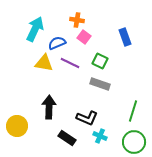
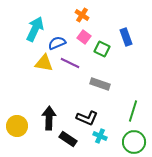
orange cross: moved 5 px right, 5 px up; rotated 24 degrees clockwise
blue rectangle: moved 1 px right
green square: moved 2 px right, 12 px up
black arrow: moved 11 px down
black rectangle: moved 1 px right, 1 px down
